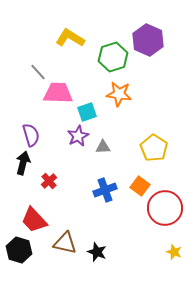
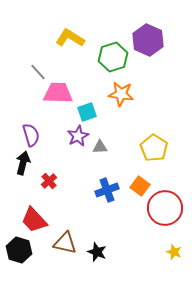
orange star: moved 2 px right
gray triangle: moved 3 px left
blue cross: moved 2 px right
